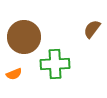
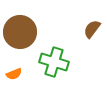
brown circle: moved 4 px left, 5 px up
green cross: moved 1 px left, 2 px up; rotated 20 degrees clockwise
